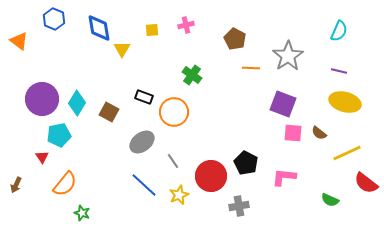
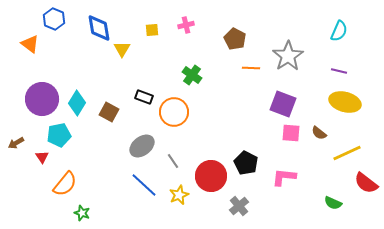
orange triangle: moved 11 px right, 3 px down
pink square: moved 2 px left
gray ellipse: moved 4 px down
brown arrow: moved 42 px up; rotated 35 degrees clockwise
green semicircle: moved 3 px right, 3 px down
gray cross: rotated 30 degrees counterclockwise
